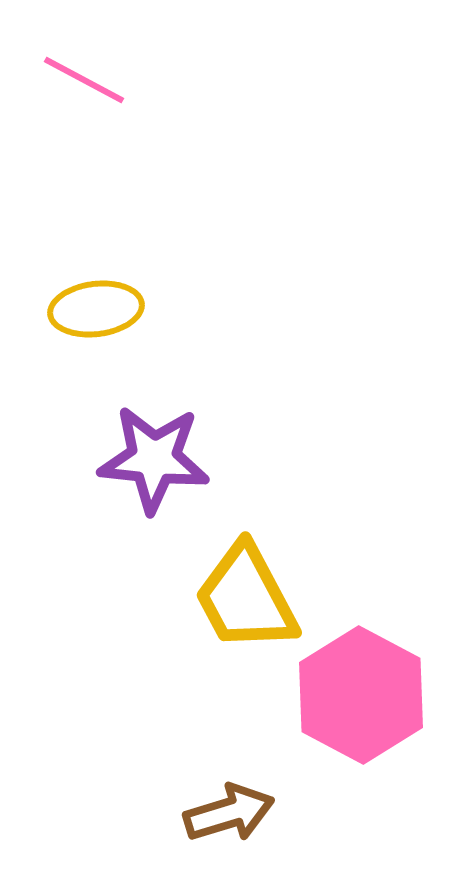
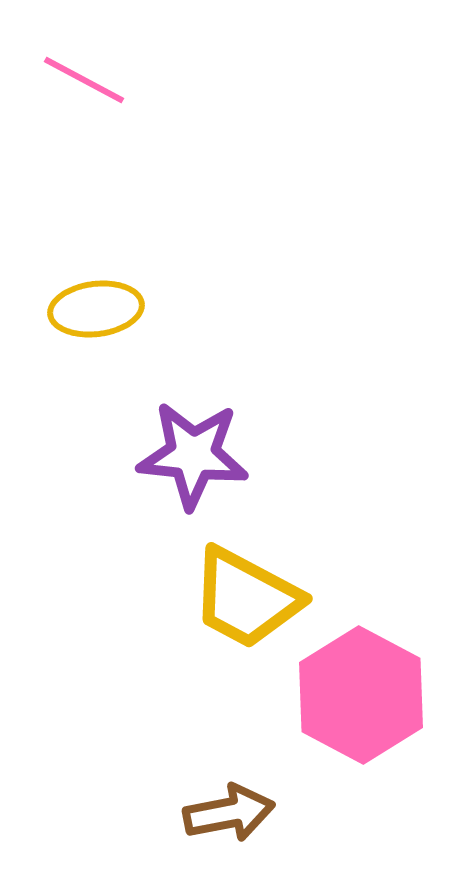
purple star: moved 39 px right, 4 px up
yellow trapezoid: rotated 34 degrees counterclockwise
brown arrow: rotated 6 degrees clockwise
